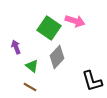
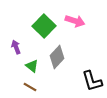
green square: moved 5 px left, 2 px up; rotated 10 degrees clockwise
